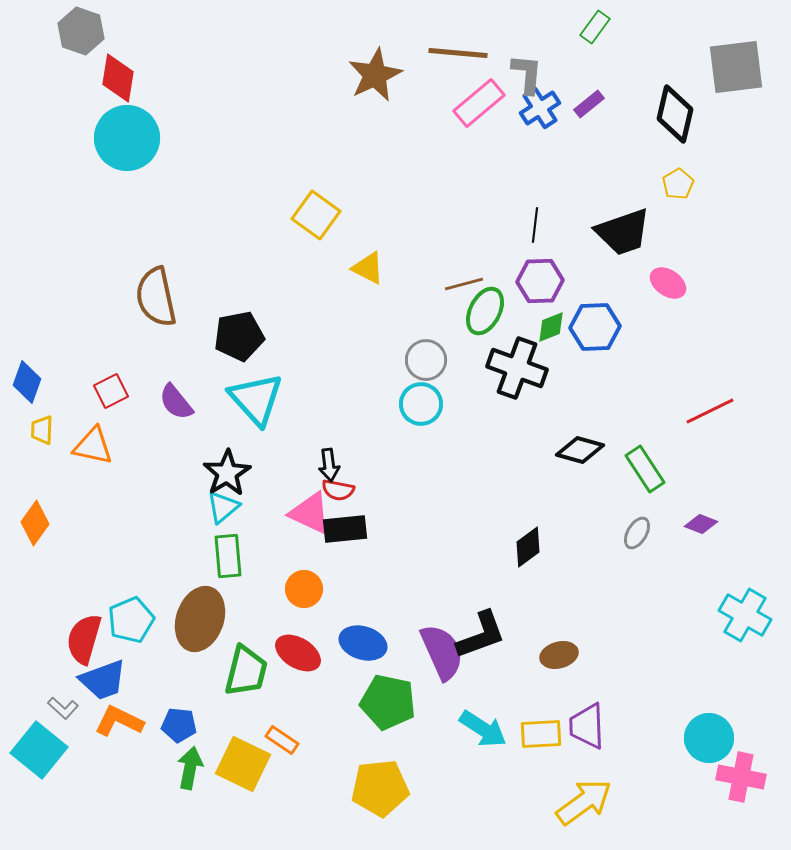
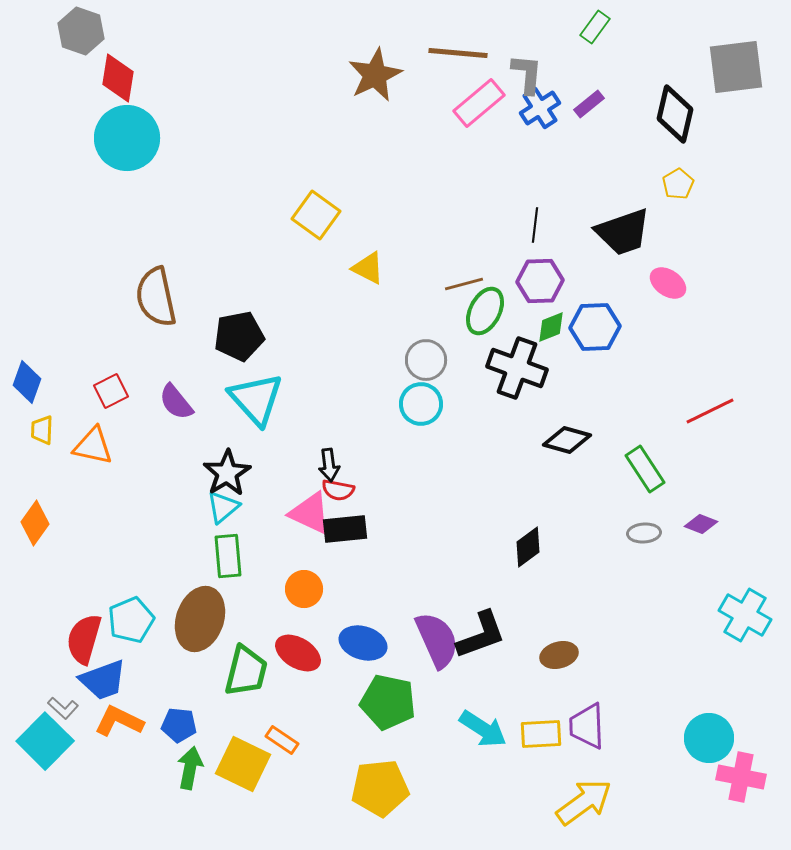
black diamond at (580, 450): moved 13 px left, 10 px up
gray ellipse at (637, 533): moved 7 px right; rotated 56 degrees clockwise
purple semicircle at (442, 652): moved 5 px left, 12 px up
cyan square at (39, 750): moved 6 px right, 9 px up; rotated 6 degrees clockwise
